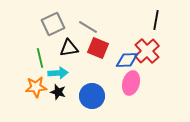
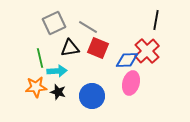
gray square: moved 1 px right, 1 px up
black triangle: moved 1 px right
cyan arrow: moved 1 px left, 2 px up
